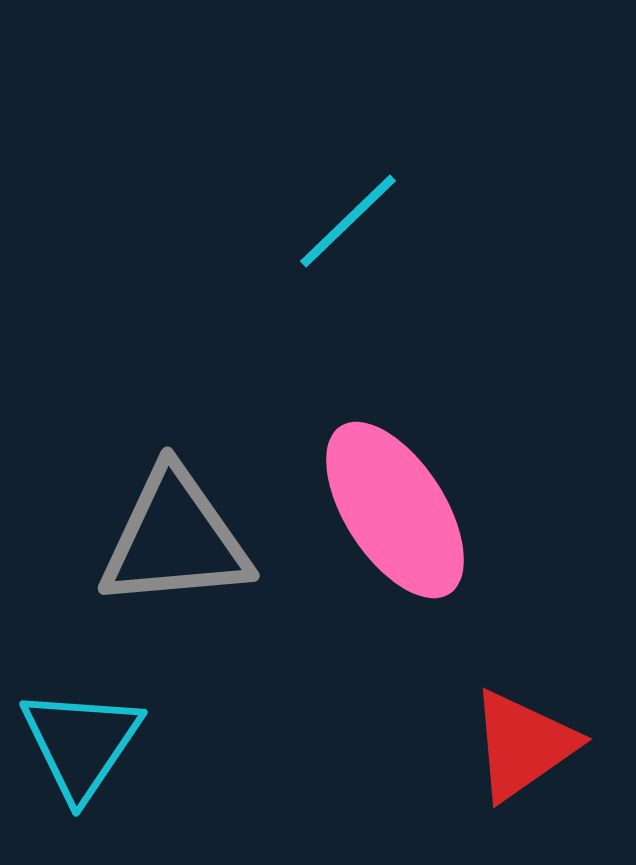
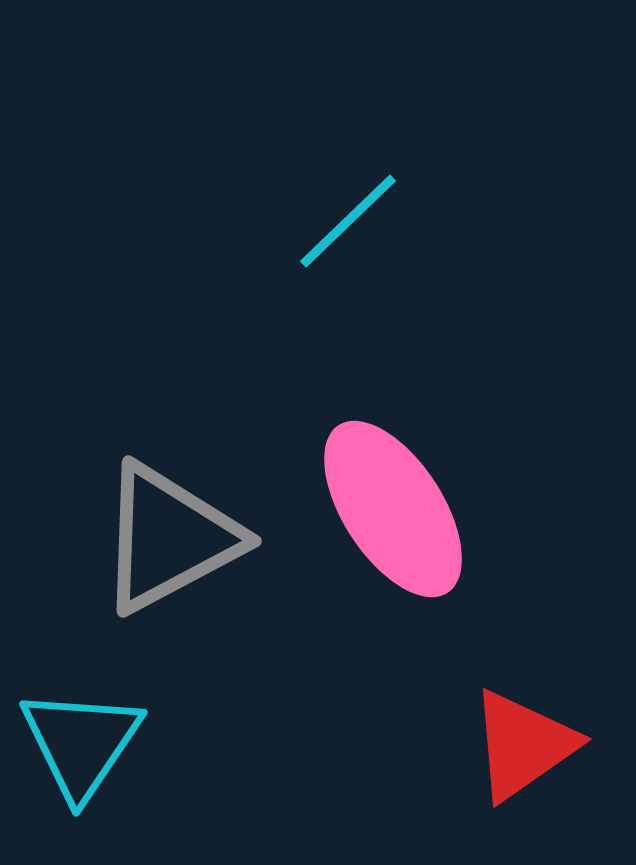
pink ellipse: moved 2 px left, 1 px up
gray triangle: moved 6 px left, 1 px up; rotated 23 degrees counterclockwise
